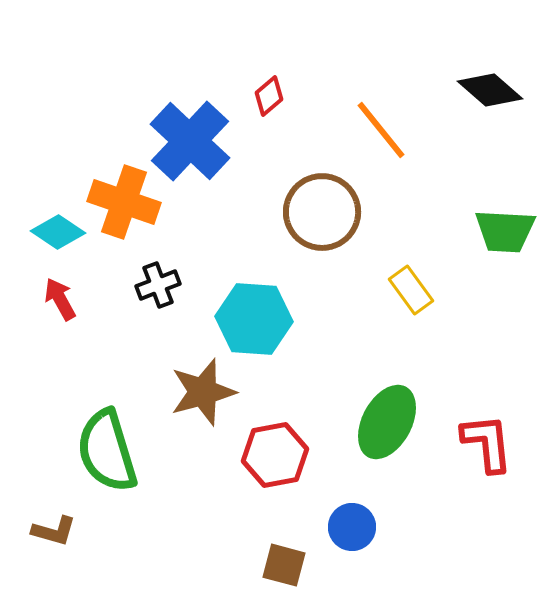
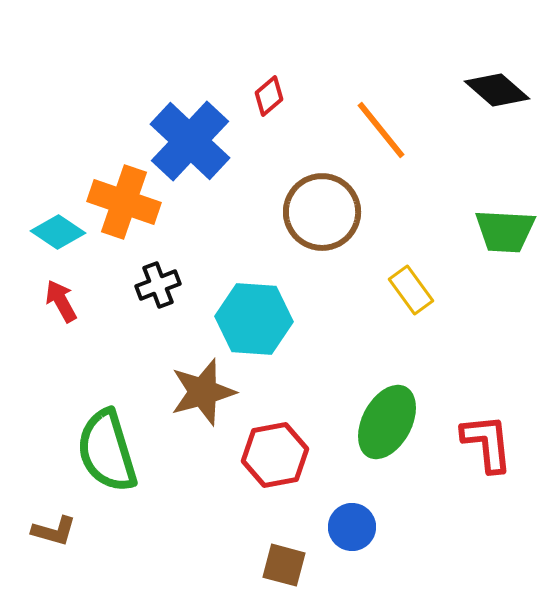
black diamond: moved 7 px right
red arrow: moved 1 px right, 2 px down
